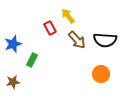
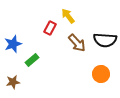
red rectangle: rotated 56 degrees clockwise
brown arrow: moved 3 px down
green rectangle: rotated 24 degrees clockwise
